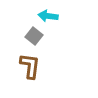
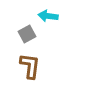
gray square: moved 7 px left, 2 px up; rotated 24 degrees clockwise
